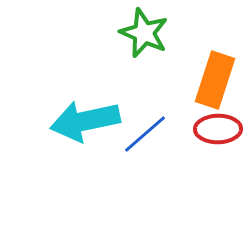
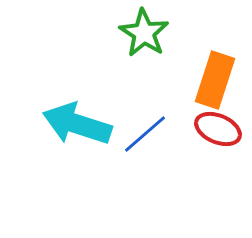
green star: rotated 9 degrees clockwise
cyan arrow: moved 8 px left, 3 px down; rotated 30 degrees clockwise
red ellipse: rotated 24 degrees clockwise
